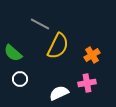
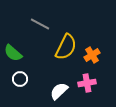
yellow semicircle: moved 8 px right, 1 px down
white semicircle: moved 2 px up; rotated 18 degrees counterclockwise
